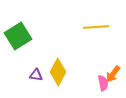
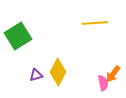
yellow line: moved 1 px left, 4 px up
purple triangle: rotated 24 degrees counterclockwise
